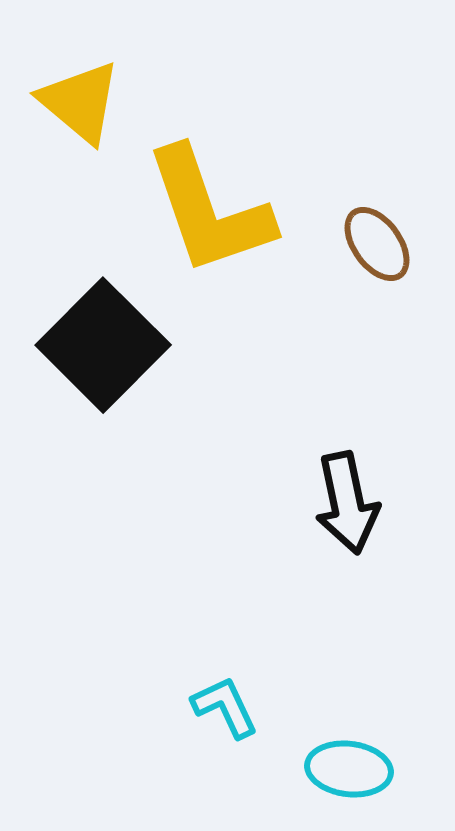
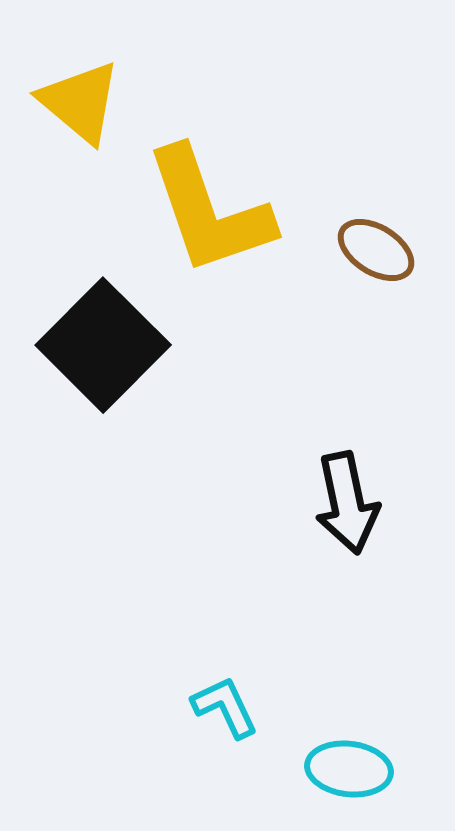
brown ellipse: moved 1 px left, 6 px down; rotated 22 degrees counterclockwise
